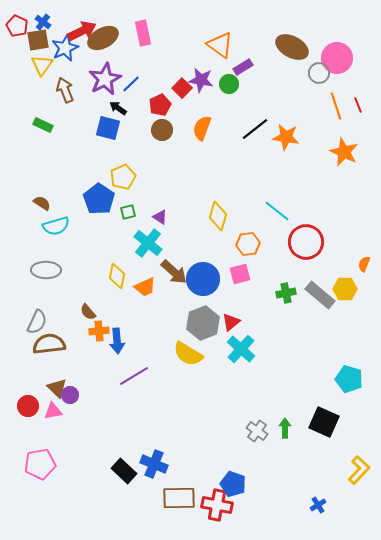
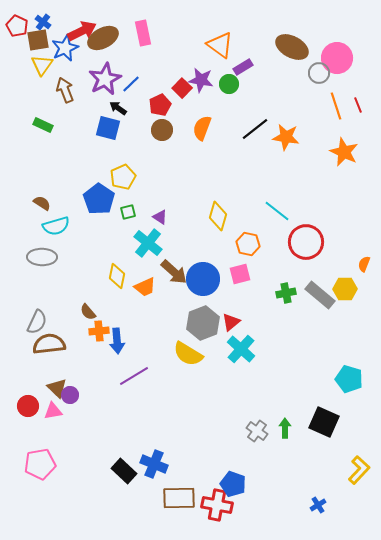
orange hexagon at (248, 244): rotated 20 degrees clockwise
gray ellipse at (46, 270): moved 4 px left, 13 px up
